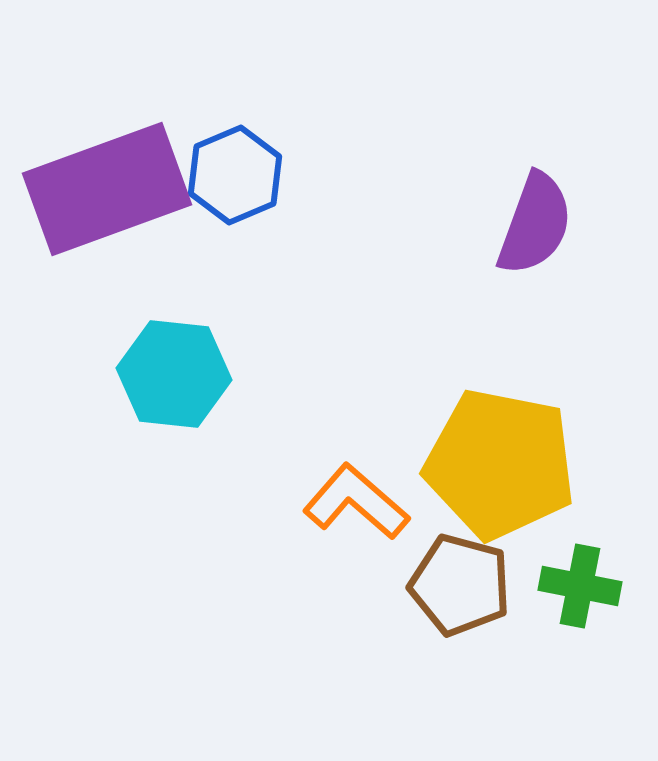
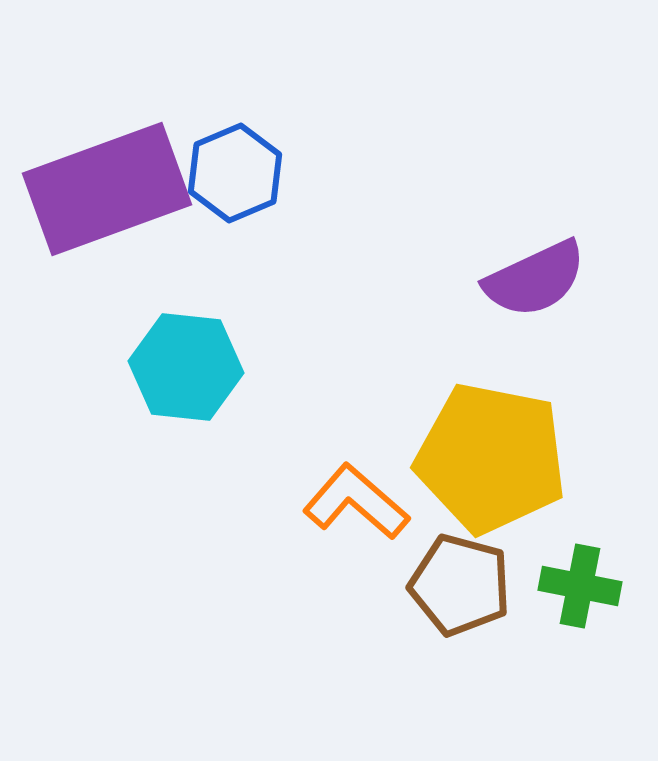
blue hexagon: moved 2 px up
purple semicircle: moved 55 px down; rotated 45 degrees clockwise
cyan hexagon: moved 12 px right, 7 px up
yellow pentagon: moved 9 px left, 6 px up
